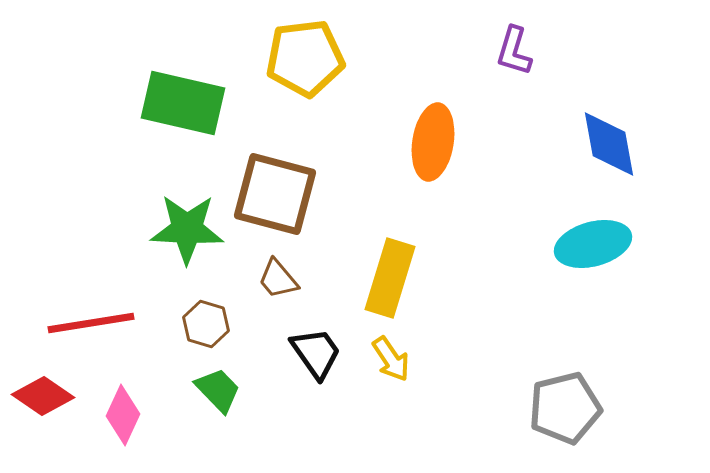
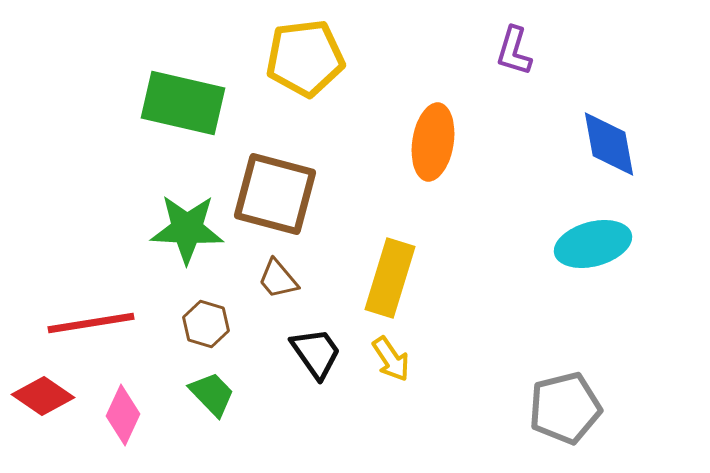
green trapezoid: moved 6 px left, 4 px down
